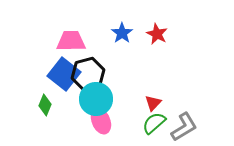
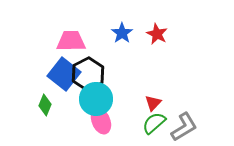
black hexagon: rotated 12 degrees counterclockwise
